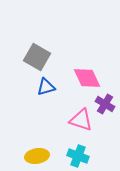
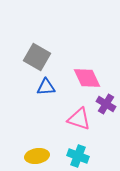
blue triangle: rotated 12 degrees clockwise
purple cross: moved 1 px right
pink triangle: moved 2 px left, 1 px up
